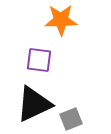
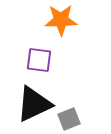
gray square: moved 2 px left
